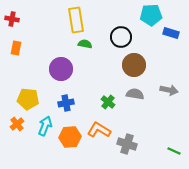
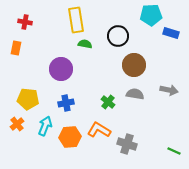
red cross: moved 13 px right, 3 px down
black circle: moved 3 px left, 1 px up
